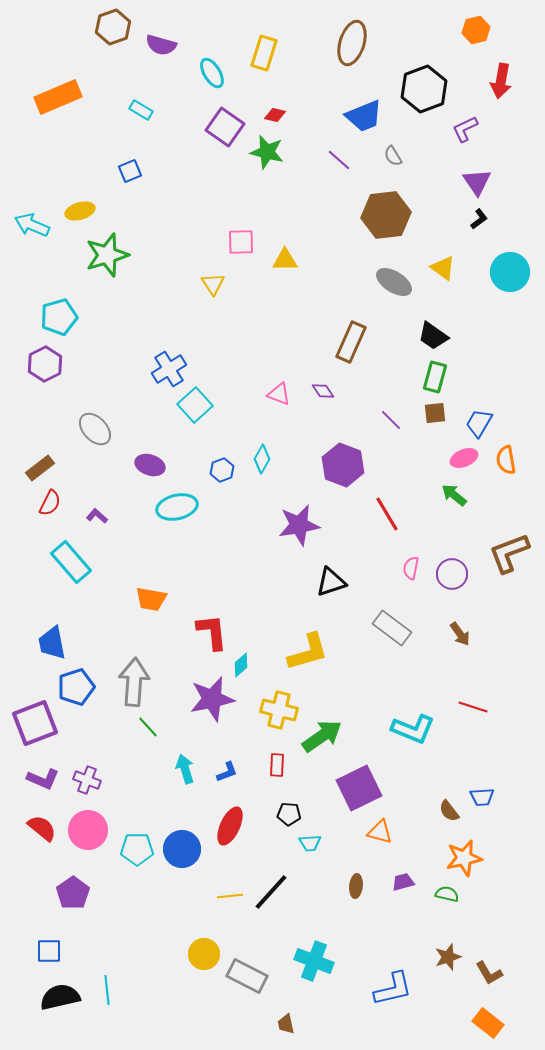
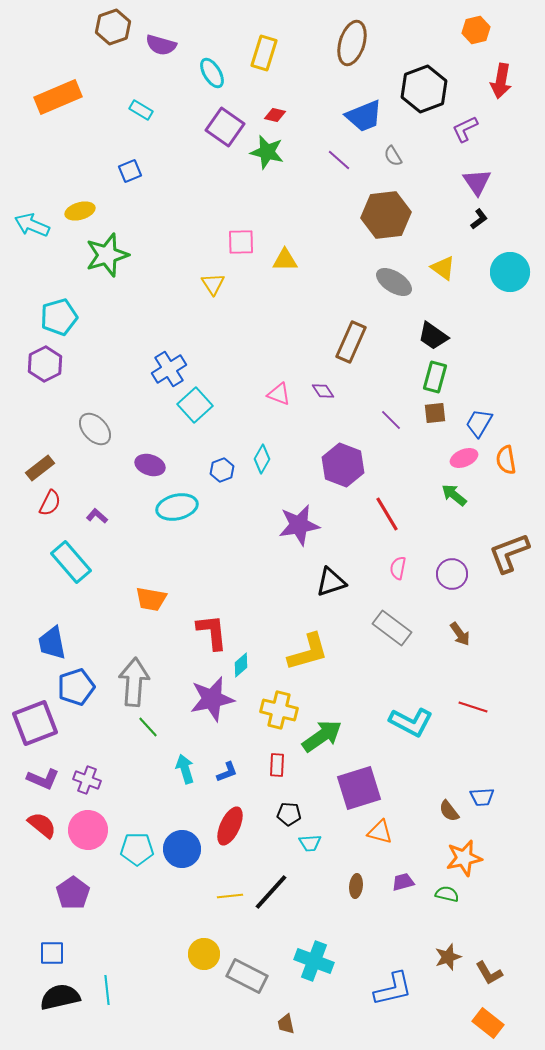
pink semicircle at (411, 568): moved 13 px left
cyan L-shape at (413, 729): moved 2 px left, 7 px up; rotated 6 degrees clockwise
purple square at (359, 788): rotated 9 degrees clockwise
red semicircle at (42, 828): moved 3 px up
blue square at (49, 951): moved 3 px right, 2 px down
